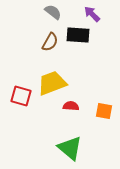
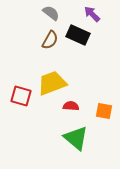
gray semicircle: moved 2 px left, 1 px down
black rectangle: rotated 20 degrees clockwise
brown semicircle: moved 2 px up
green triangle: moved 6 px right, 10 px up
